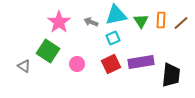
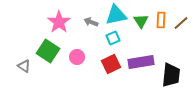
pink circle: moved 7 px up
